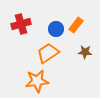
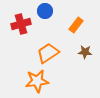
blue circle: moved 11 px left, 18 px up
